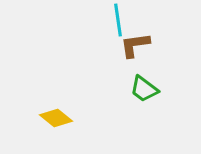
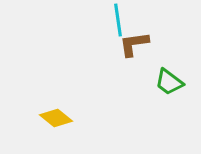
brown L-shape: moved 1 px left, 1 px up
green trapezoid: moved 25 px right, 7 px up
